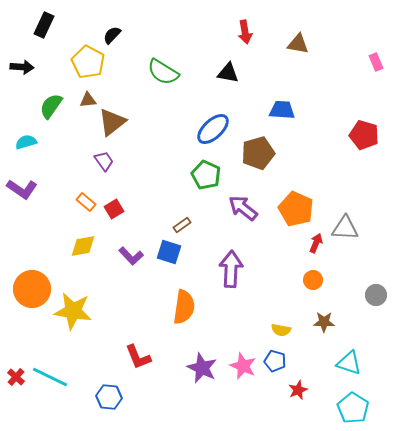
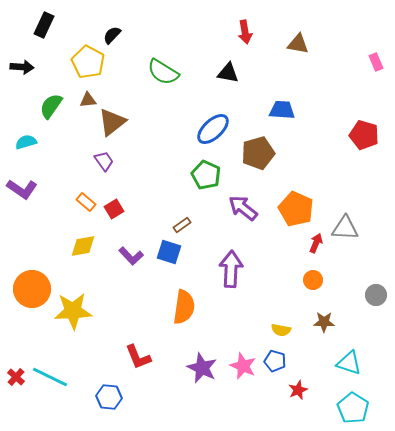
yellow star at (73, 311): rotated 12 degrees counterclockwise
